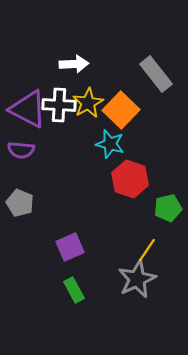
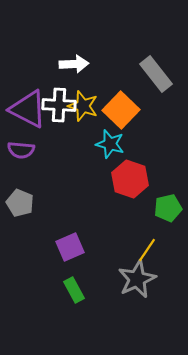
yellow star: moved 5 px left, 3 px down; rotated 24 degrees counterclockwise
